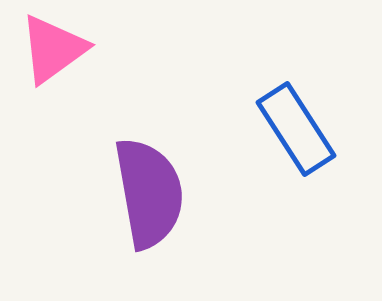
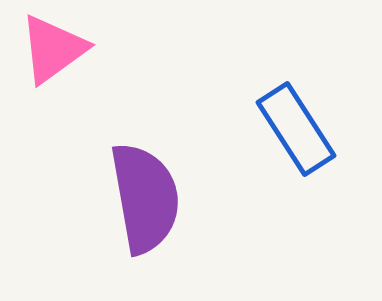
purple semicircle: moved 4 px left, 5 px down
